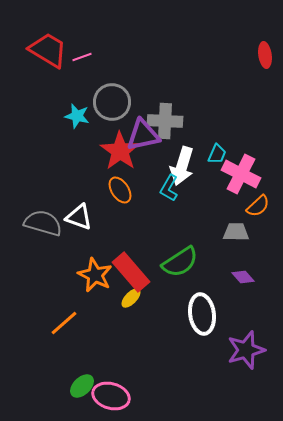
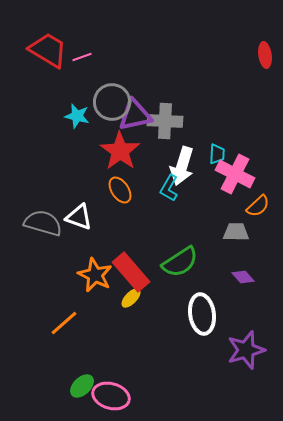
purple triangle: moved 8 px left, 20 px up
cyan trapezoid: rotated 20 degrees counterclockwise
pink cross: moved 6 px left
